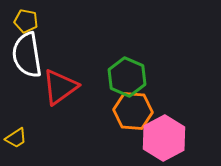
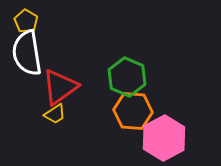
yellow pentagon: rotated 20 degrees clockwise
white semicircle: moved 2 px up
yellow trapezoid: moved 39 px right, 24 px up
